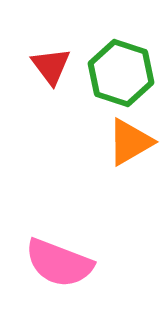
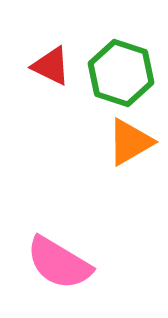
red triangle: rotated 27 degrees counterclockwise
pink semicircle: rotated 10 degrees clockwise
